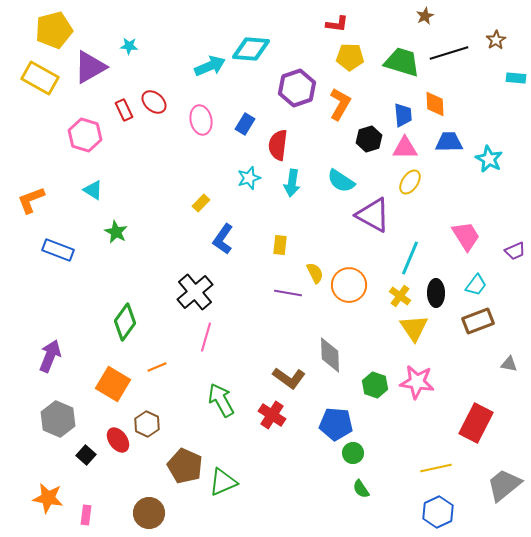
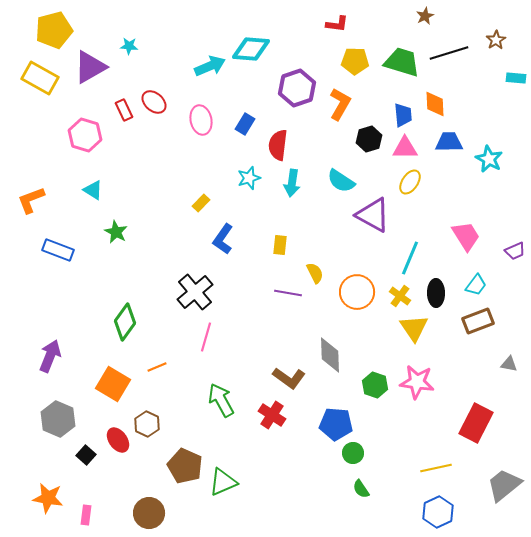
yellow pentagon at (350, 57): moved 5 px right, 4 px down
orange circle at (349, 285): moved 8 px right, 7 px down
